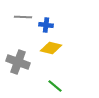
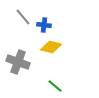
gray line: rotated 48 degrees clockwise
blue cross: moved 2 px left
yellow diamond: moved 1 px up
